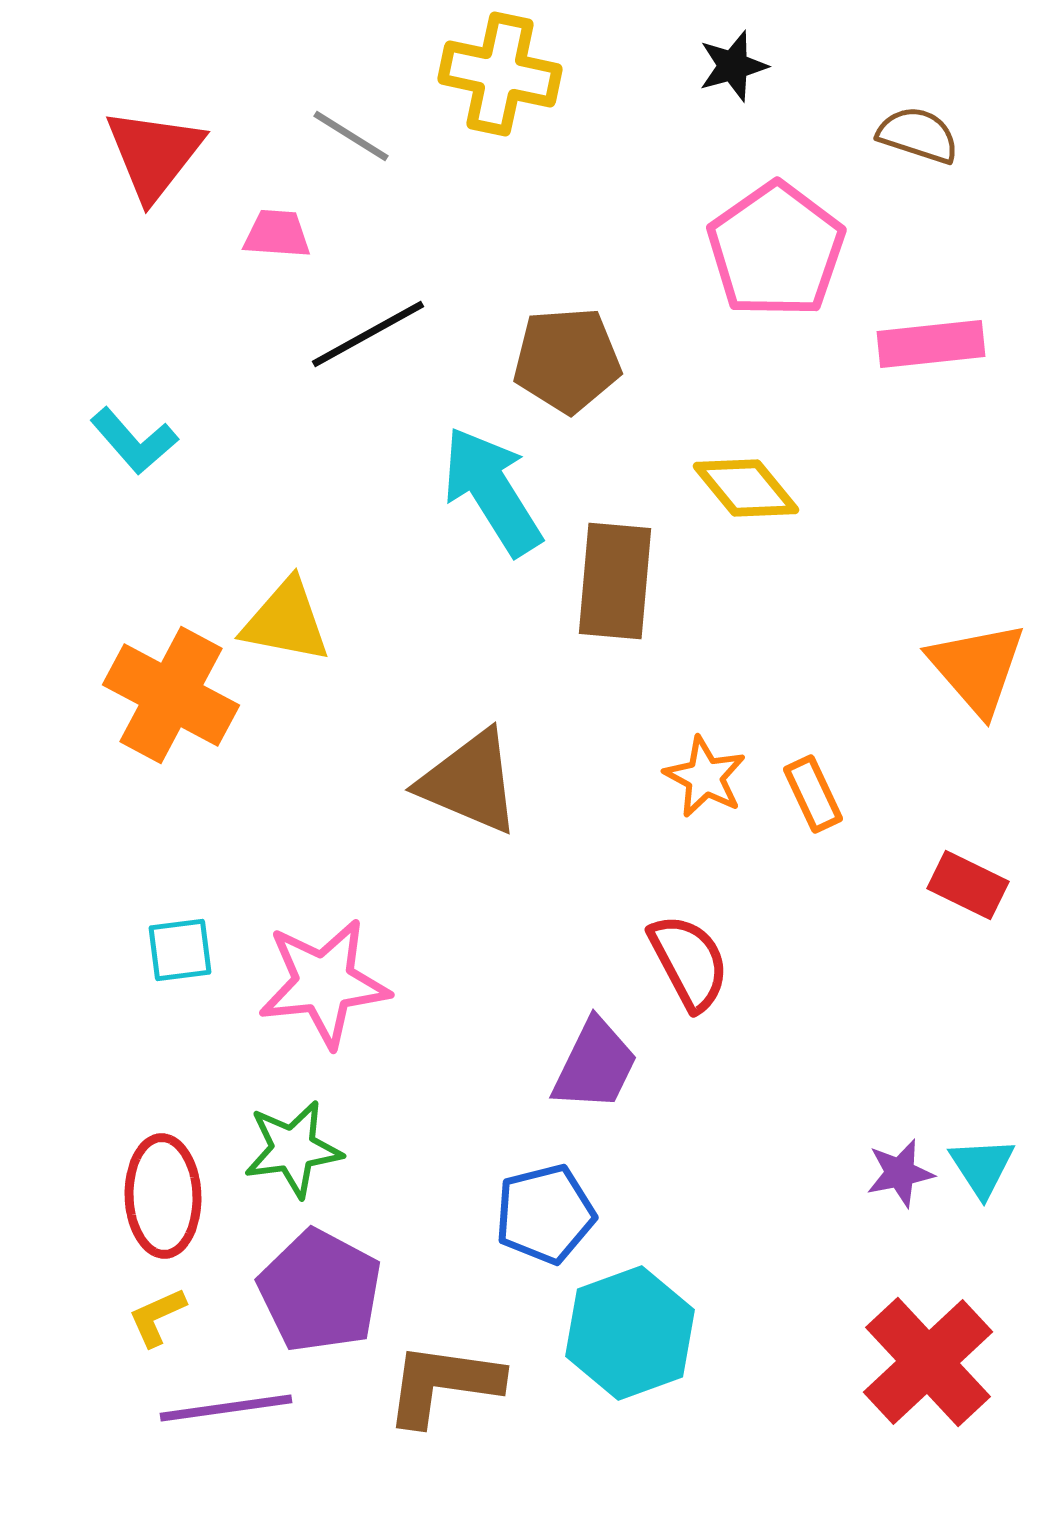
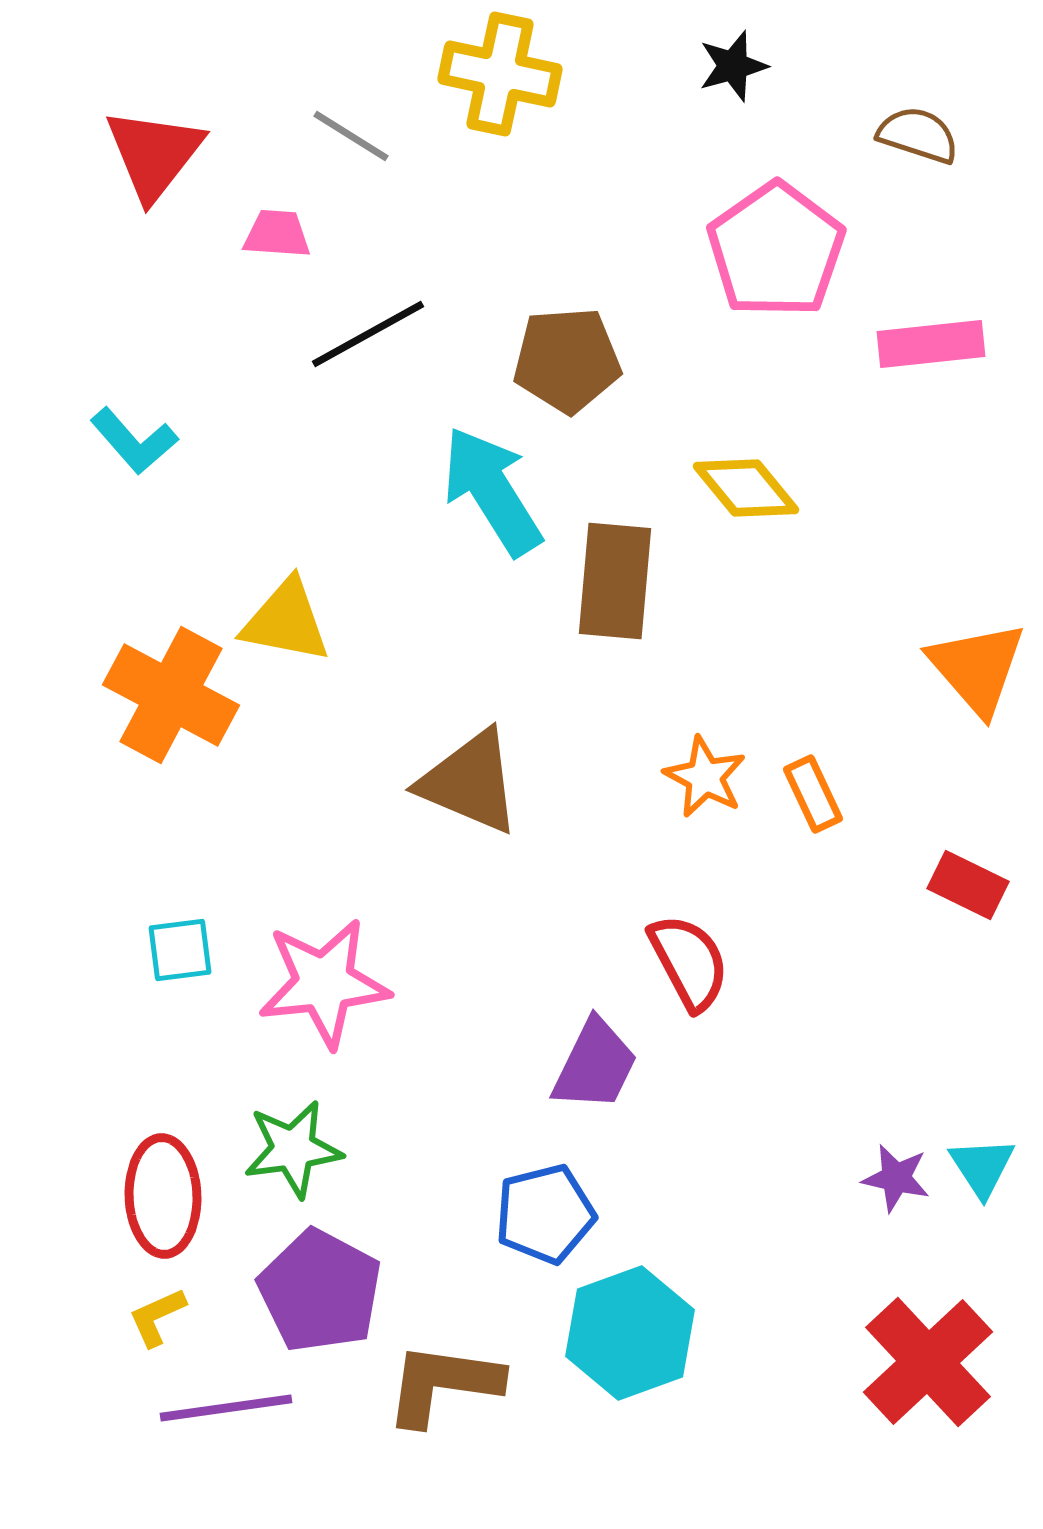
purple star: moved 4 px left, 5 px down; rotated 24 degrees clockwise
